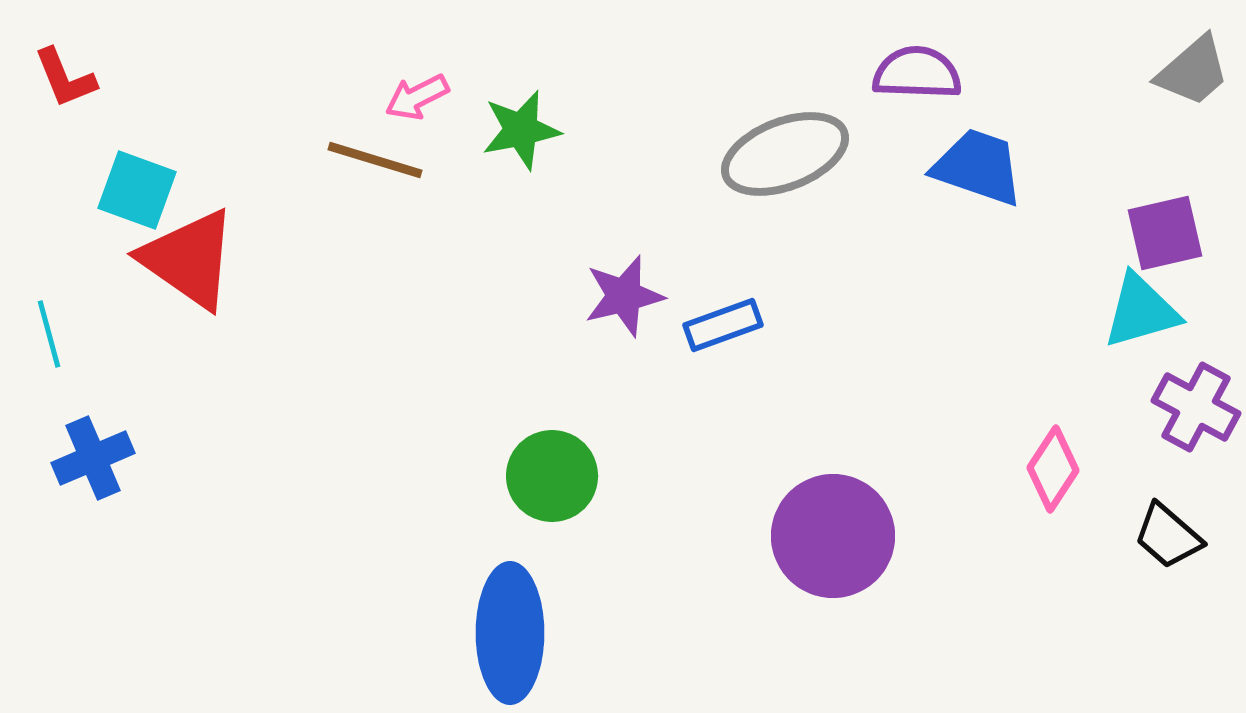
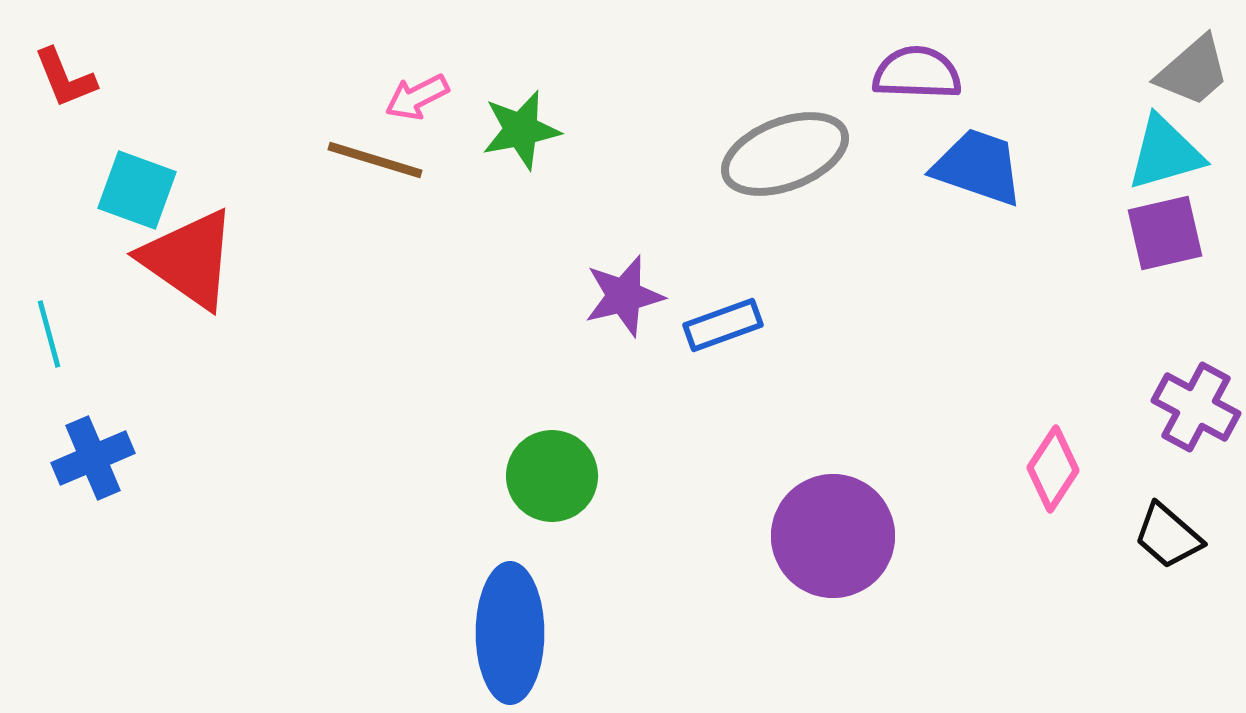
cyan triangle: moved 24 px right, 158 px up
